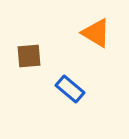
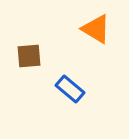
orange triangle: moved 4 px up
